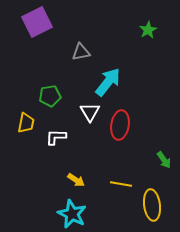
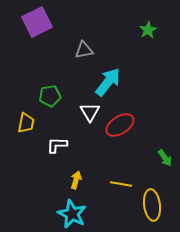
gray triangle: moved 3 px right, 2 px up
red ellipse: rotated 48 degrees clockwise
white L-shape: moved 1 px right, 8 px down
green arrow: moved 1 px right, 2 px up
yellow arrow: rotated 108 degrees counterclockwise
